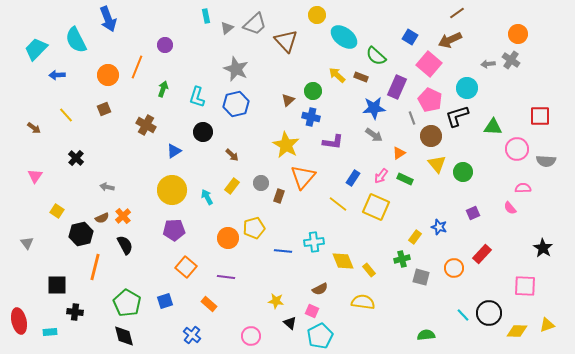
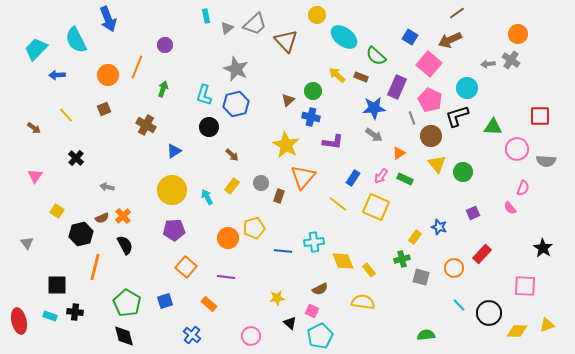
cyan L-shape at (197, 97): moved 7 px right, 2 px up
black circle at (203, 132): moved 6 px right, 5 px up
pink semicircle at (523, 188): rotated 112 degrees clockwise
yellow star at (276, 301): moved 1 px right, 3 px up; rotated 14 degrees counterclockwise
cyan line at (463, 315): moved 4 px left, 10 px up
cyan rectangle at (50, 332): moved 16 px up; rotated 24 degrees clockwise
